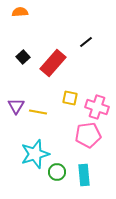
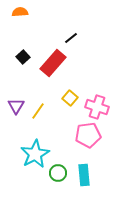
black line: moved 15 px left, 4 px up
yellow square: rotated 28 degrees clockwise
yellow line: moved 1 px up; rotated 66 degrees counterclockwise
cyan star: rotated 12 degrees counterclockwise
green circle: moved 1 px right, 1 px down
